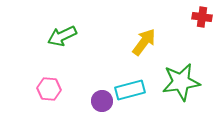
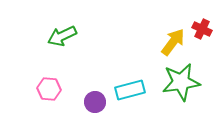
red cross: moved 12 px down; rotated 18 degrees clockwise
yellow arrow: moved 29 px right
purple circle: moved 7 px left, 1 px down
